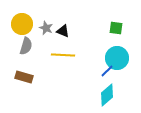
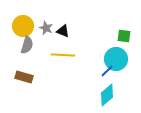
yellow circle: moved 1 px right, 2 px down
green square: moved 8 px right, 8 px down
gray semicircle: moved 1 px right, 1 px up
cyan circle: moved 1 px left, 1 px down
